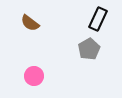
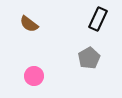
brown semicircle: moved 1 px left, 1 px down
gray pentagon: moved 9 px down
